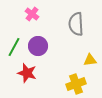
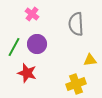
purple circle: moved 1 px left, 2 px up
